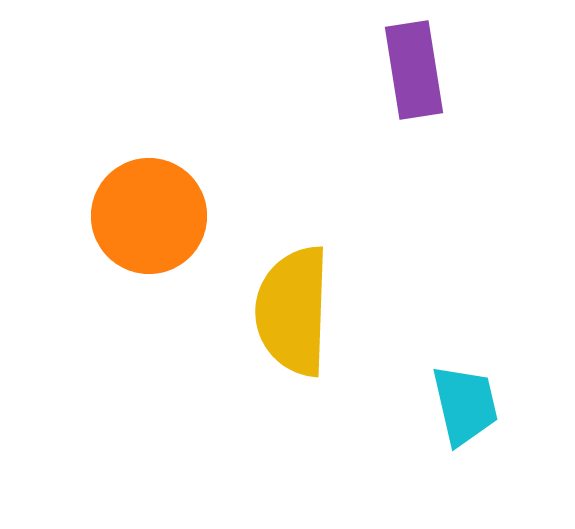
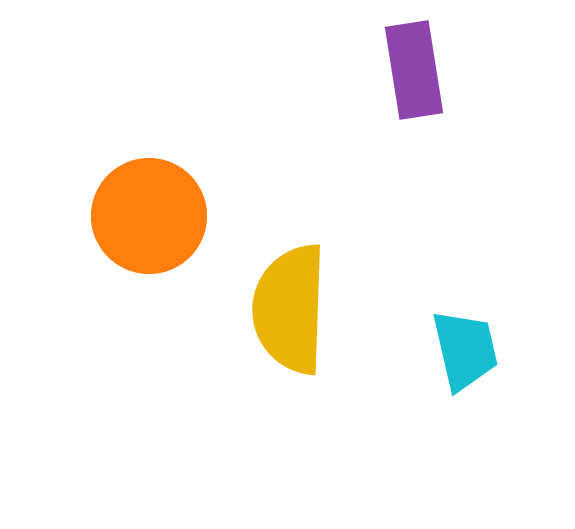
yellow semicircle: moved 3 px left, 2 px up
cyan trapezoid: moved 55 px up
